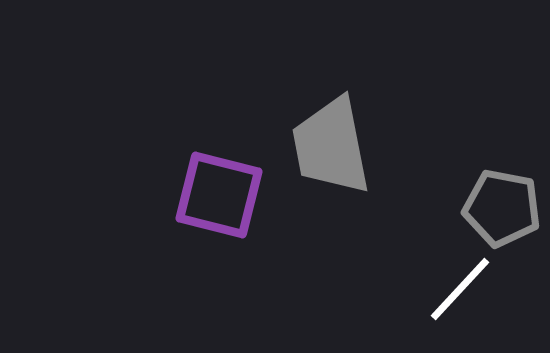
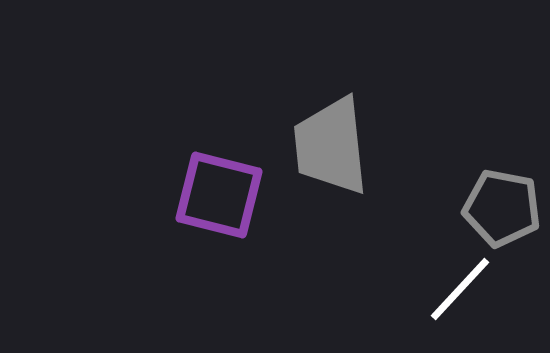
gray trapezoid: rotated 5 degrees clockwise
